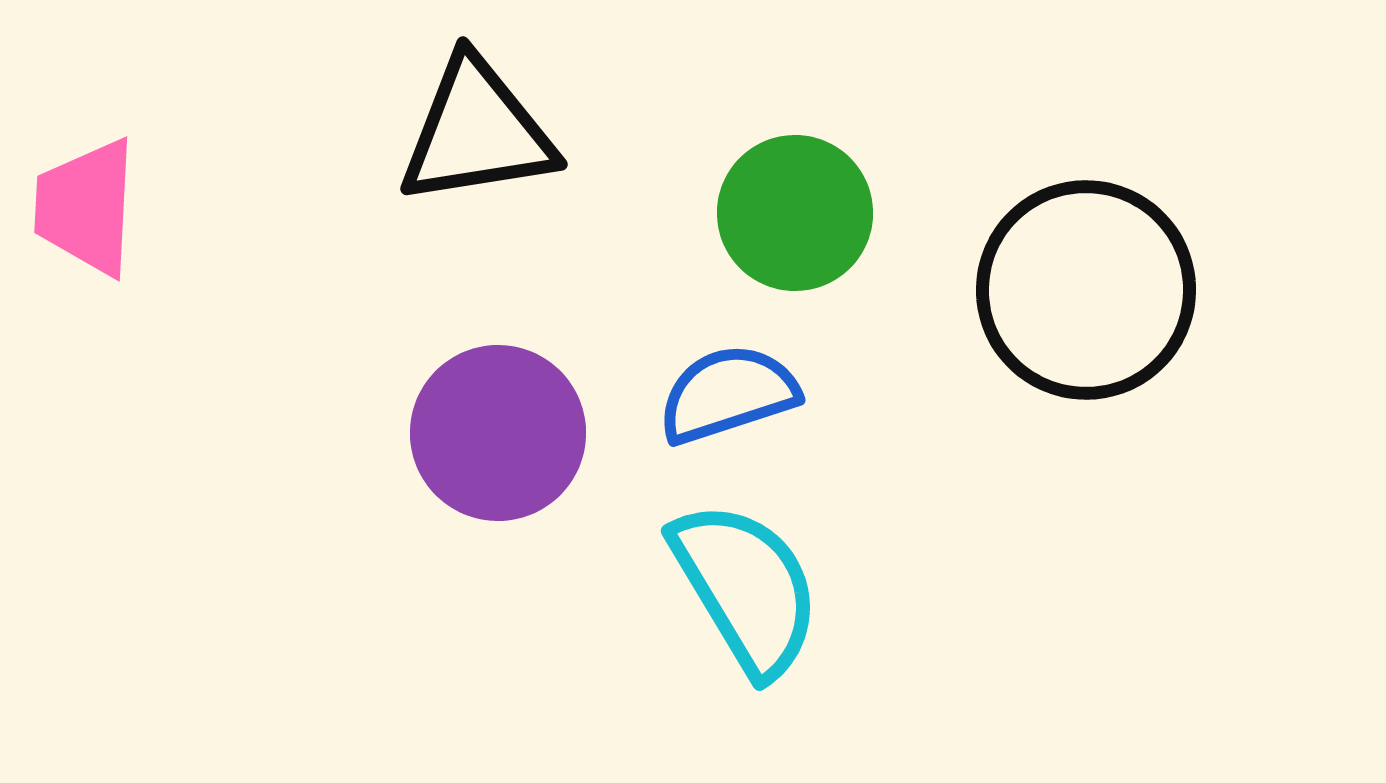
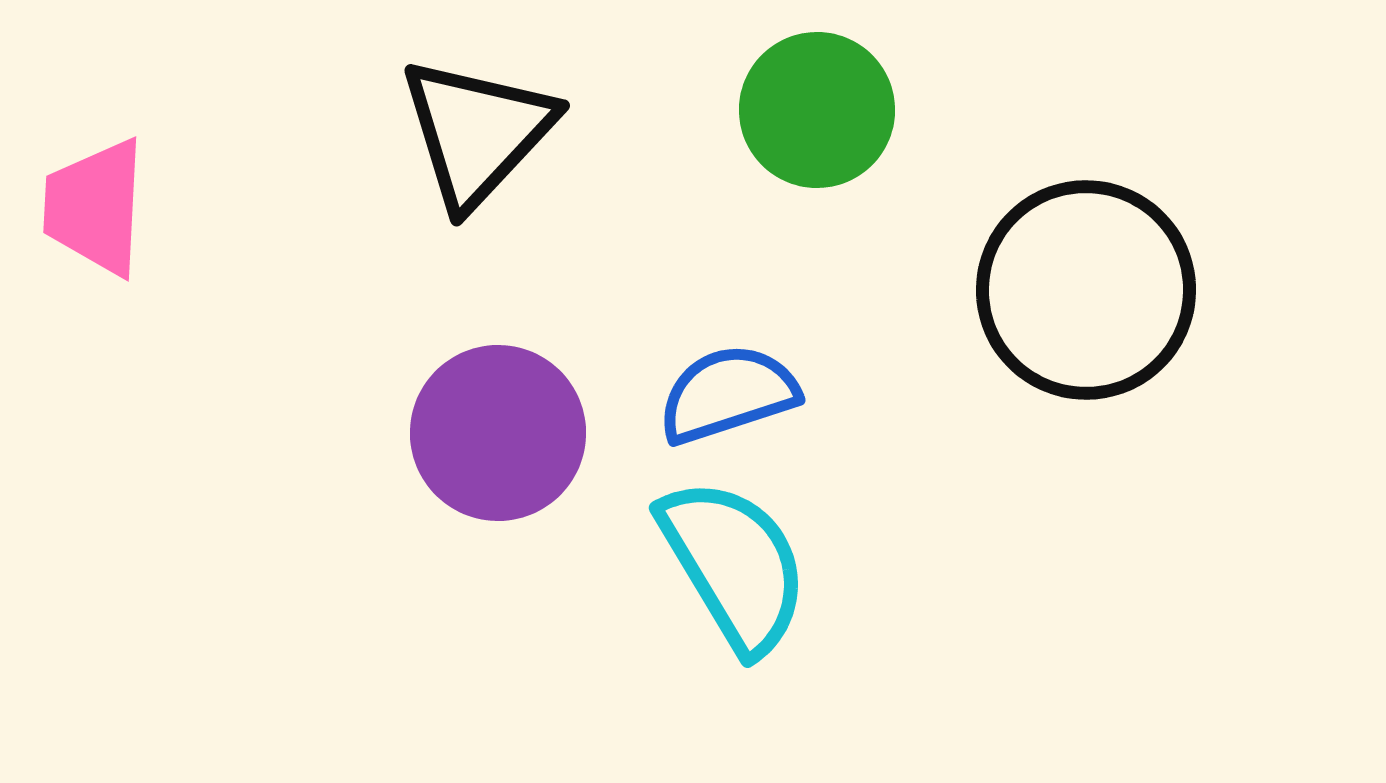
black triangle: rotated 38 degrees counterclockwise
pink trapezoid: moved 9 px right
green circle: moved 22 px right, 103 px up
cyan semicircle: moved 12 px left, 23 px up
